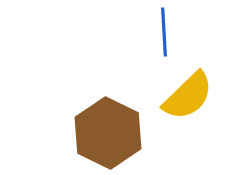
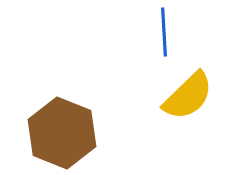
brown hexagon: moved 46 px left; rotated 4 degrees counterclockwise
